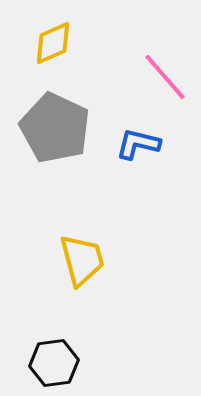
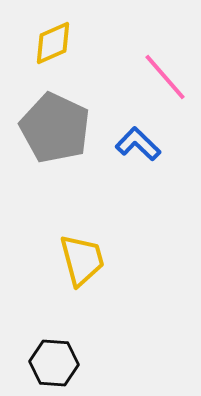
blue L-shape: rotated 30 degrees clockwise
black hexagon: rotated 12 degrees clockwise
